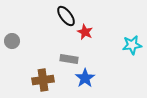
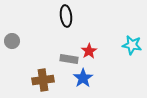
black ellipse: rotated 30 degrees clockwise
red star: moved 4 px right, 19 px down; rotated 14 degrees clockwise
cyan star: rotated 18 degrees clockwise
blue star: moved 2 px left
